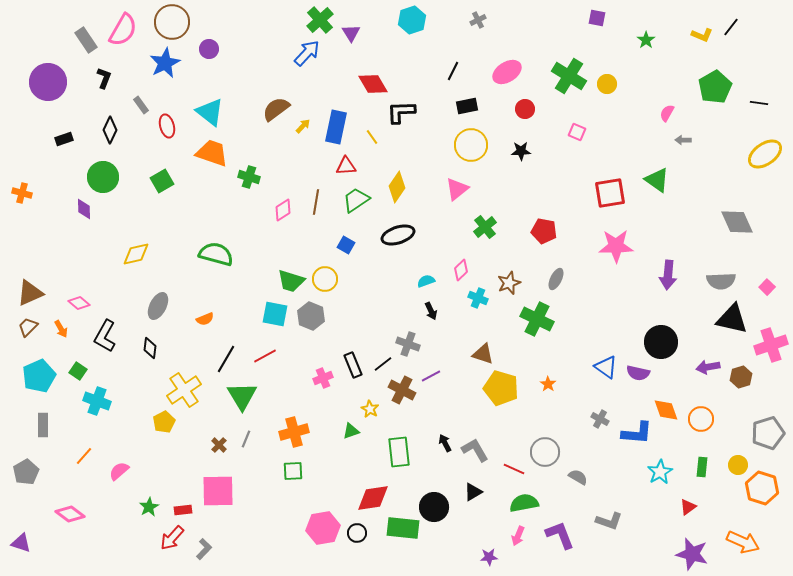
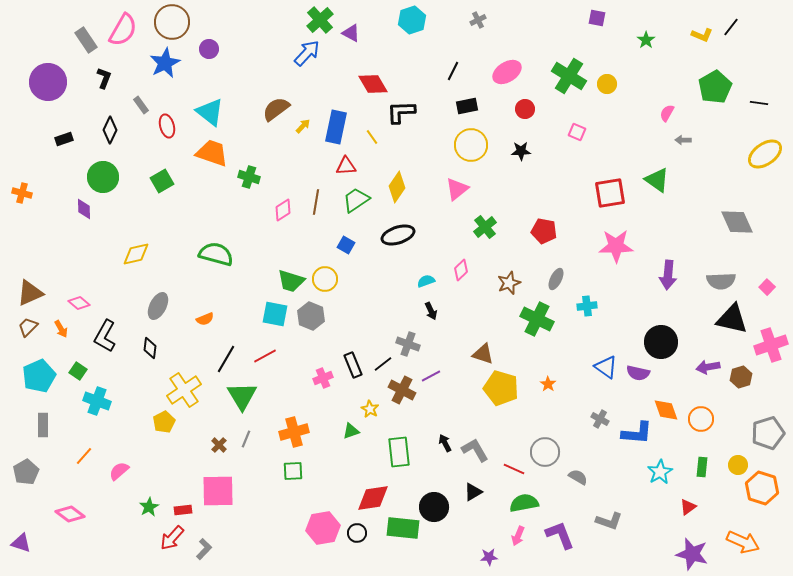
purple triangle at (351, 33): rotated 30 degrees counterclockwise
cyan cross at (478, 298): moved 109 px right, 8 px down; rotated 30 degrees counterclockwise
